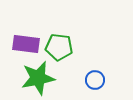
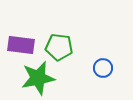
purple rectangle: moved 5 px left, 1 px down
blue circle: moved 8 px right, 12 px up
